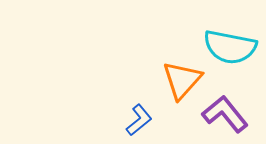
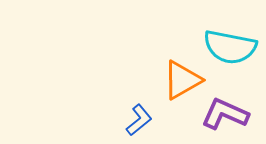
orange triangle: rotated 18 degrees clockwise
purple L-shape: rotated 27 degrees counterclockwise
